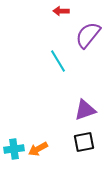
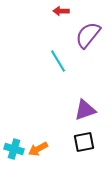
cyan cross: rotated 24 degrees clockwise
